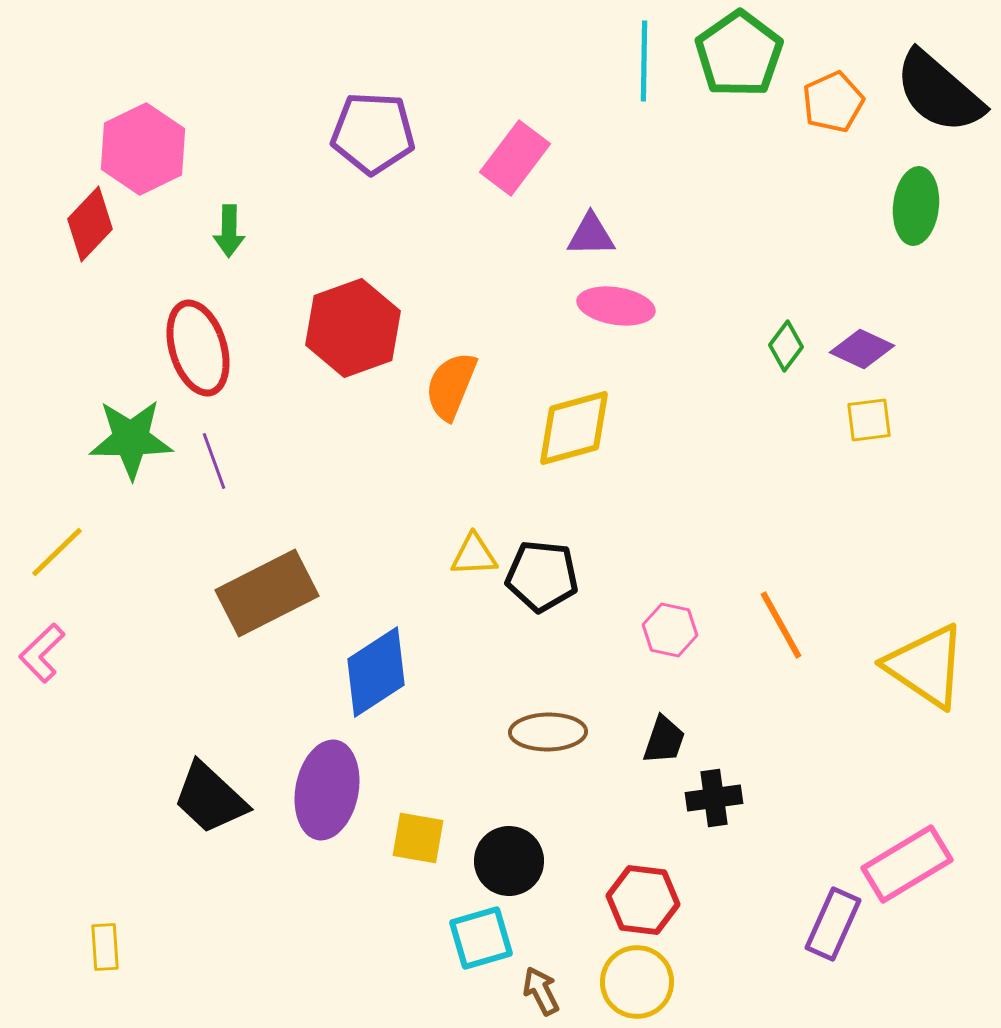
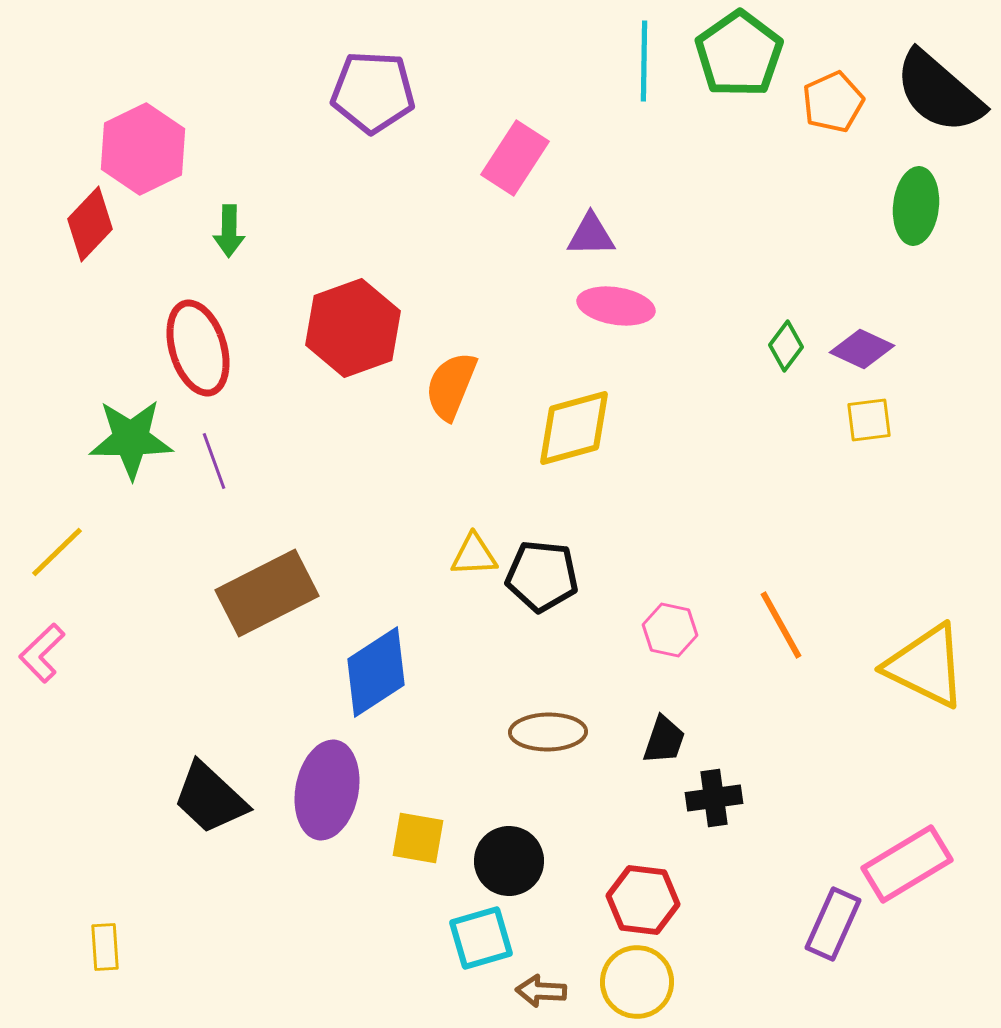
purple pentagon at (373, 133): moved 41 px up
pink rectangle at (515, 158): rotated 4 degrees counterclockwise
yellow triangle at (926, 666): rotated 8 degrees counterclockwise
brown arrow at (541, 991): rotated 60 degrees counterclockwise
